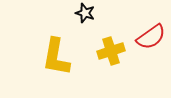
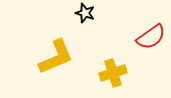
yellow cross: moved 2 px right, 22 px down
yellow L-shape: rotated 123 degrees counterclockwise
